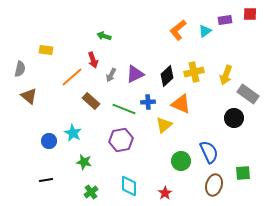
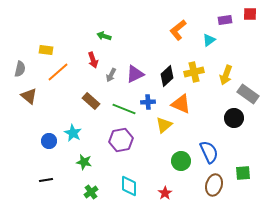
cyan triangle: moved 4 px right, 9 px down
orange line: moved 14 px left, 5 px up
